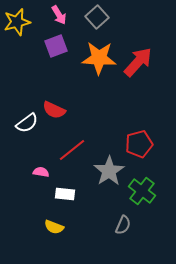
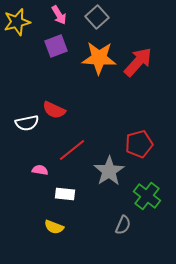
white semicircle: rotated 25 degrees clockwise
pink semicircle: moved 1 px left, 2 px up
green cross: moved 5 px right, 5 px down
